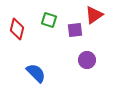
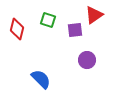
green square: moved 1 px left
blue semicircle: moved 5 px right, 6 px down
